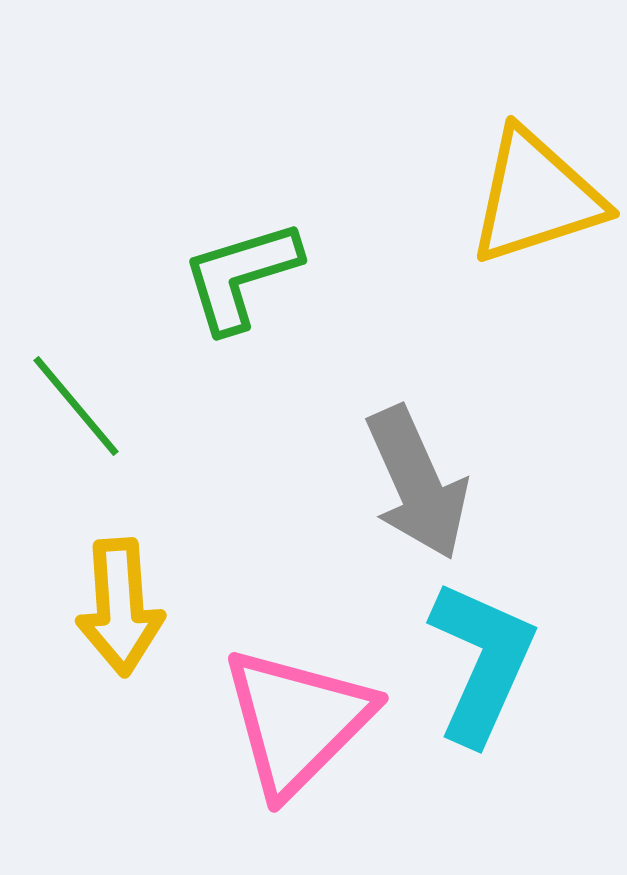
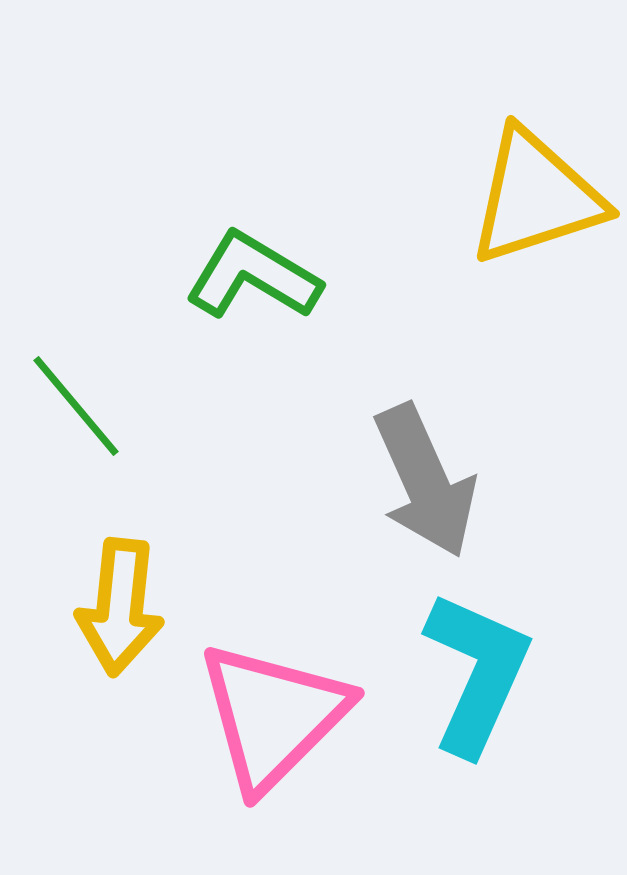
green L-shape: moved 12 px right; rotated 48 degrees clockwise
gray arrow: moved 8 px right, 2 px up
yellow arrow: rotated 10 degrees clockwise
cyan L-shape: moved 5 px left, 11 px down
pink triangle: moved 24 px left, 5 px up
